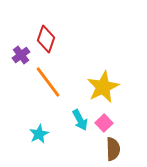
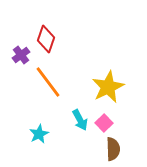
yellow star: moved 5 px right
